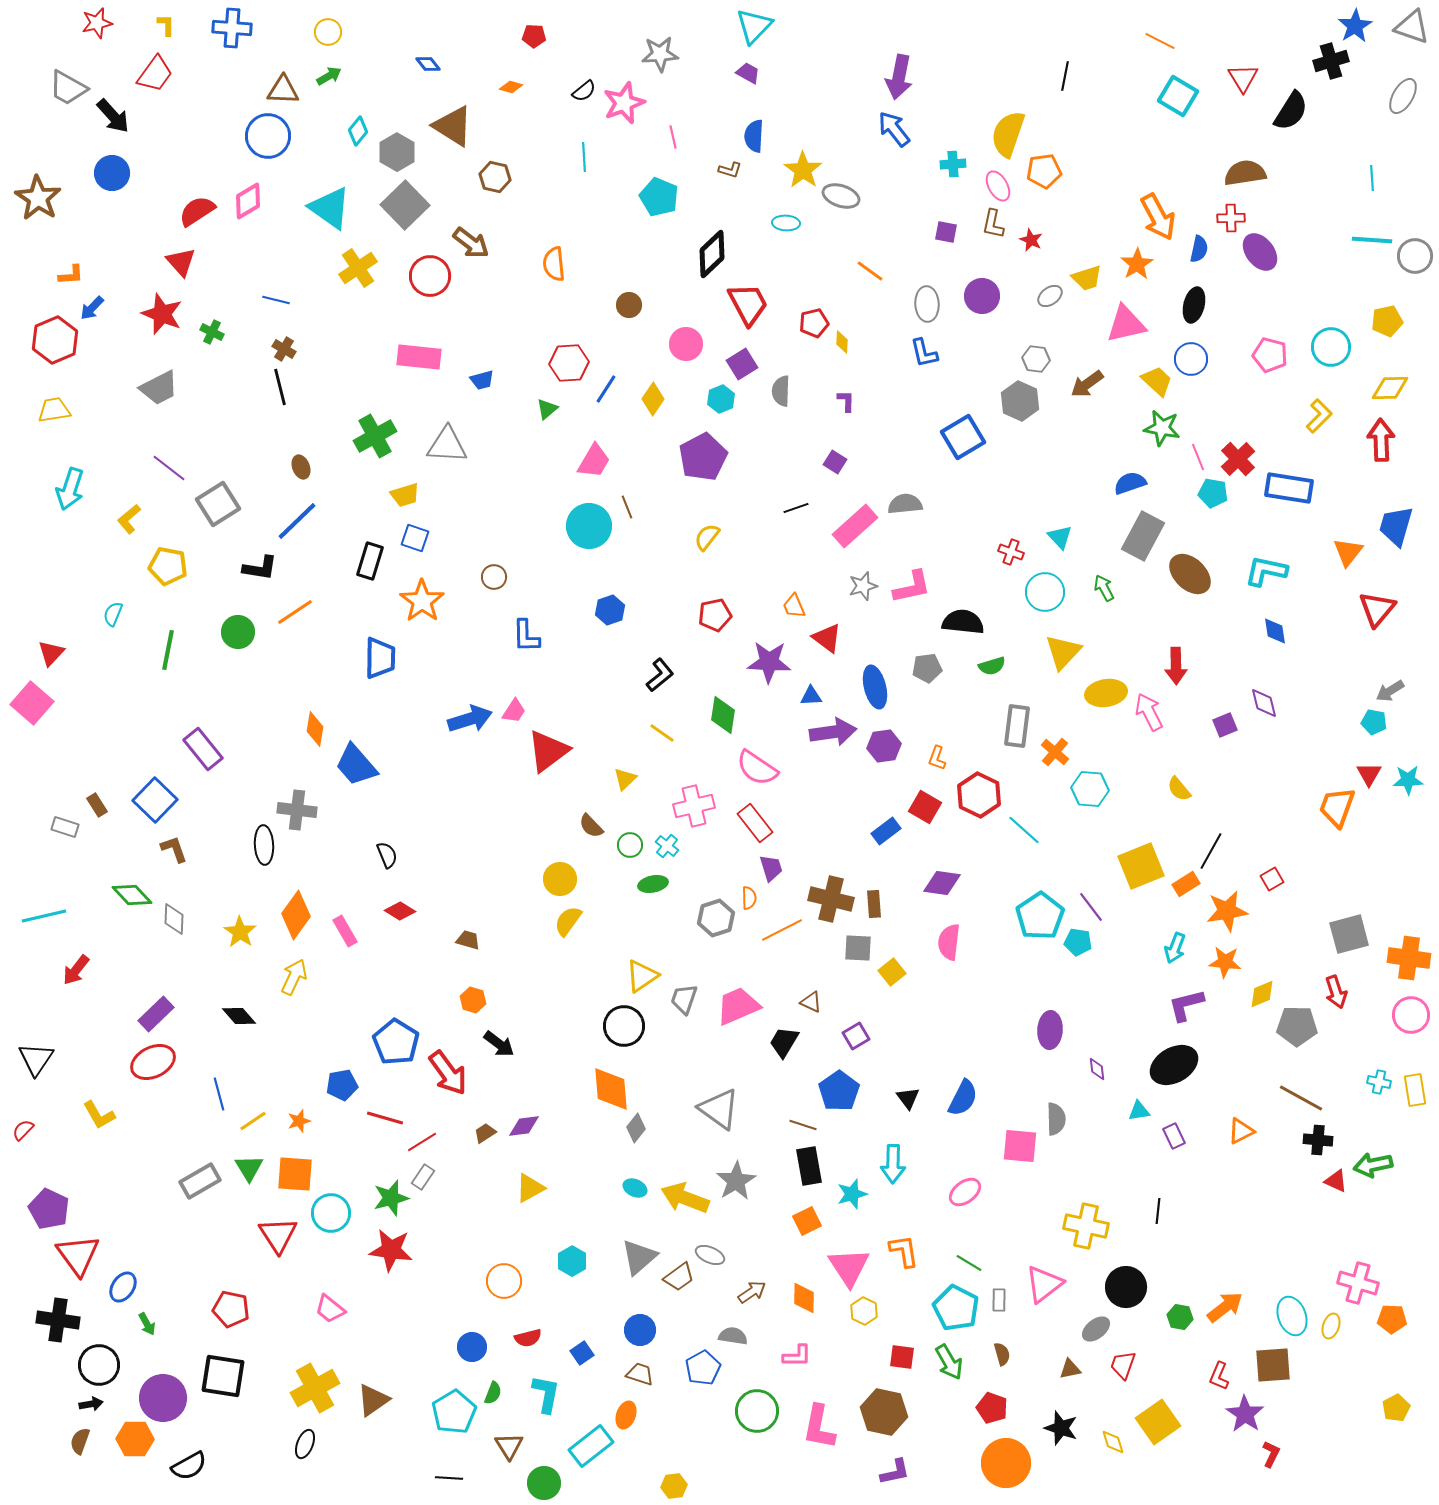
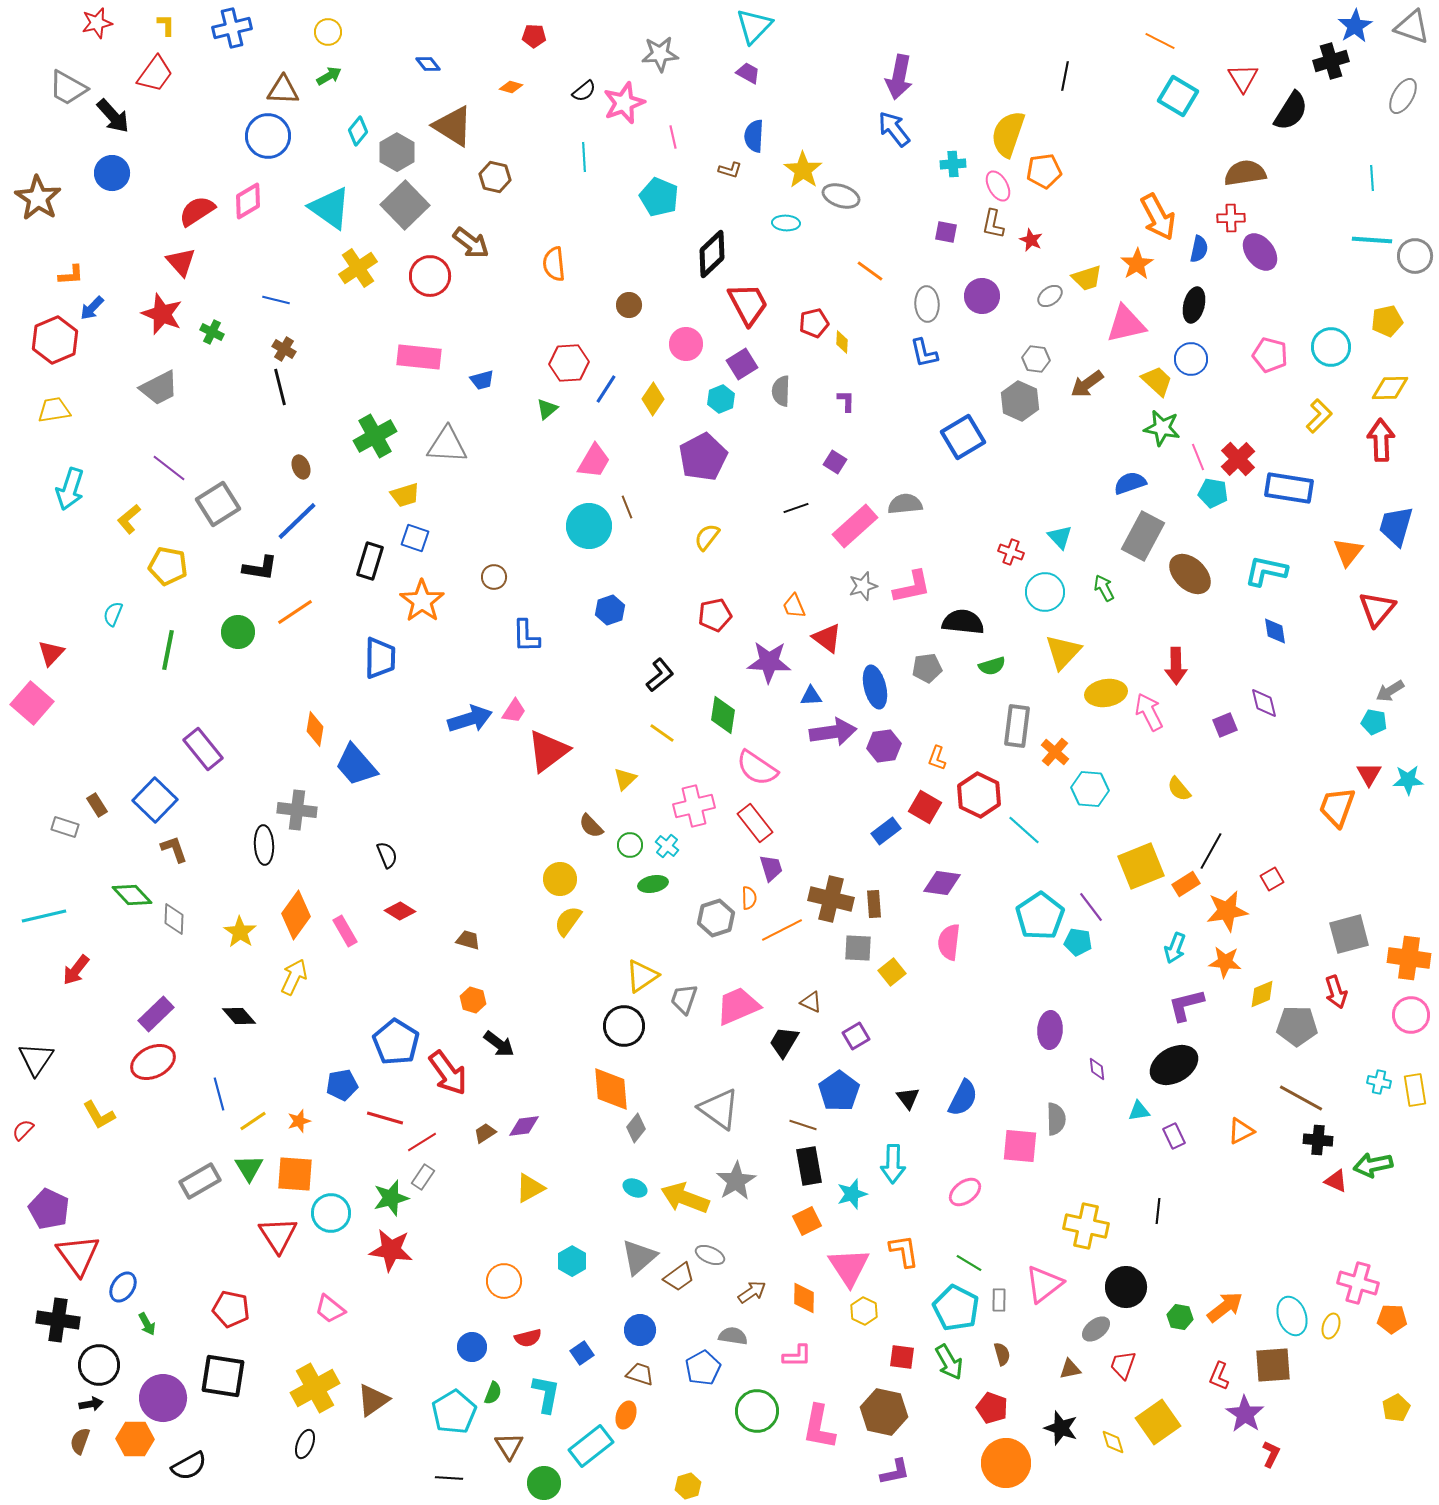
blue cross at (232, 28): rotated 18 degrees counterclockwise
yellow hexagon at (674, 1486): moved 14 px right; rotated 10 degrees counterclockwise
